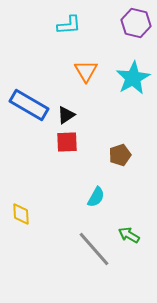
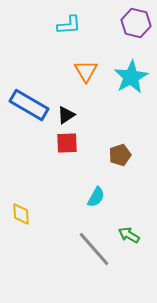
cyan star: moved 2 px left, 1 px up
red square: moved 1 px down
